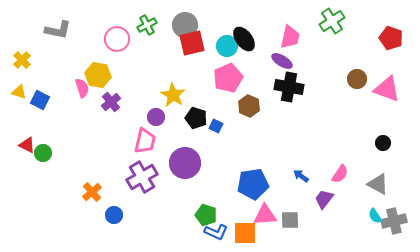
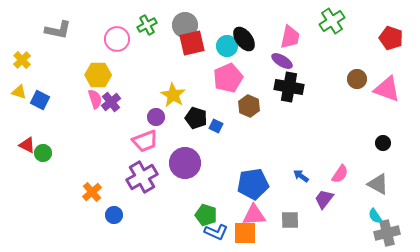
yellow hexagon at (98, 75): rotated 10 degrees counterclockwise
pink semicircle at (82, 88): moved 13 px right, 11 px down
pink trapezoid at (145, 141): rotated 56 degrees clockwise
pink triangle at (265, 215): moved 11 px left
gray cross at (394, 221): moved 7 px left, 12 px down
